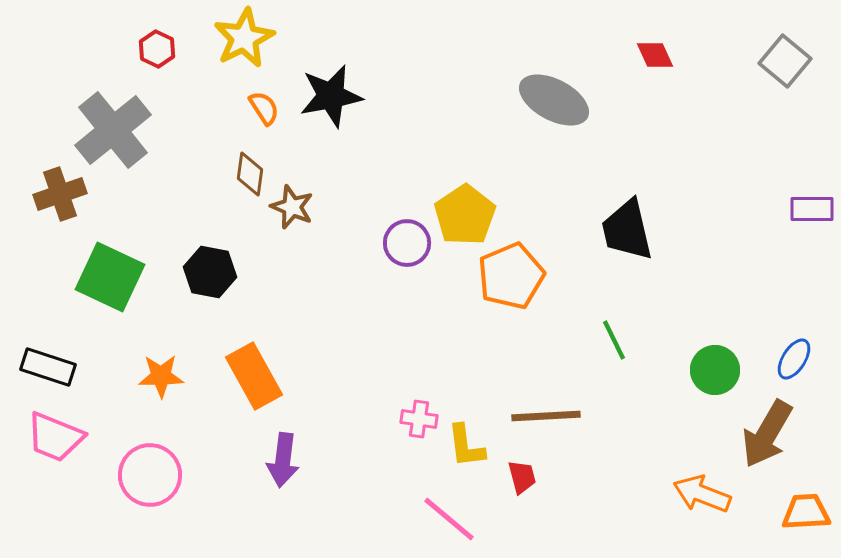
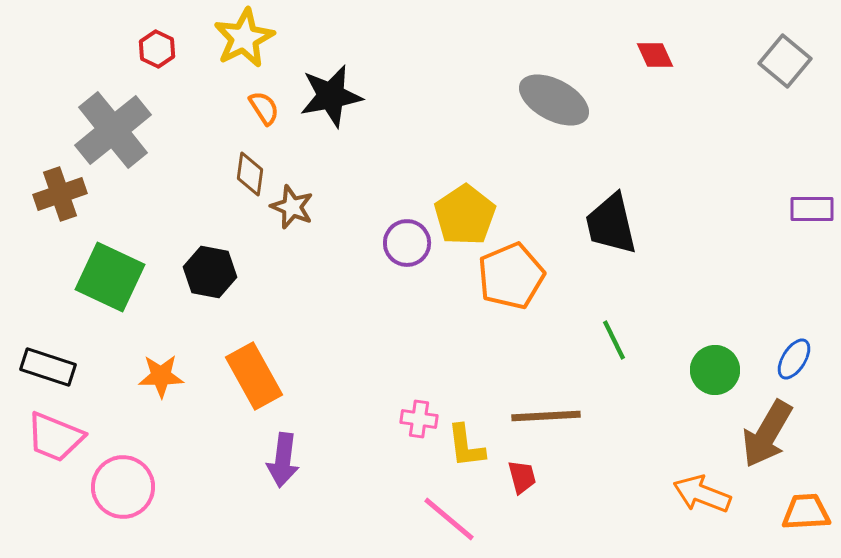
black trapezoid: moved 16 px left, 6 px up
pink circle: moved 27 px left, 12 px down
